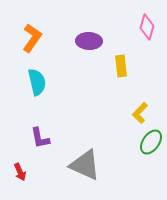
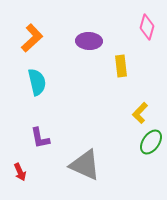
orange L-shape: rotated 12 degrees clockwise
